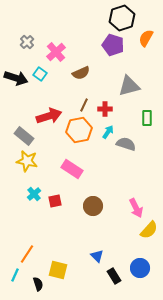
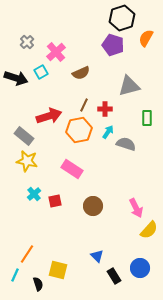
cyan square: moved 1 px right, 2 px up; rotated 24 degrees clockwise
